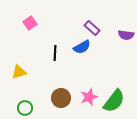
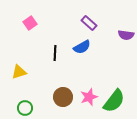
purple rectangle: moved 3 px left, 5 px up
brown circle: moved 2 px right, 1 px up
